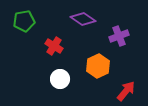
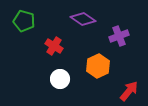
green pentagon: rotated 25 degrees clockwise
red arrow: moved 3 px right
